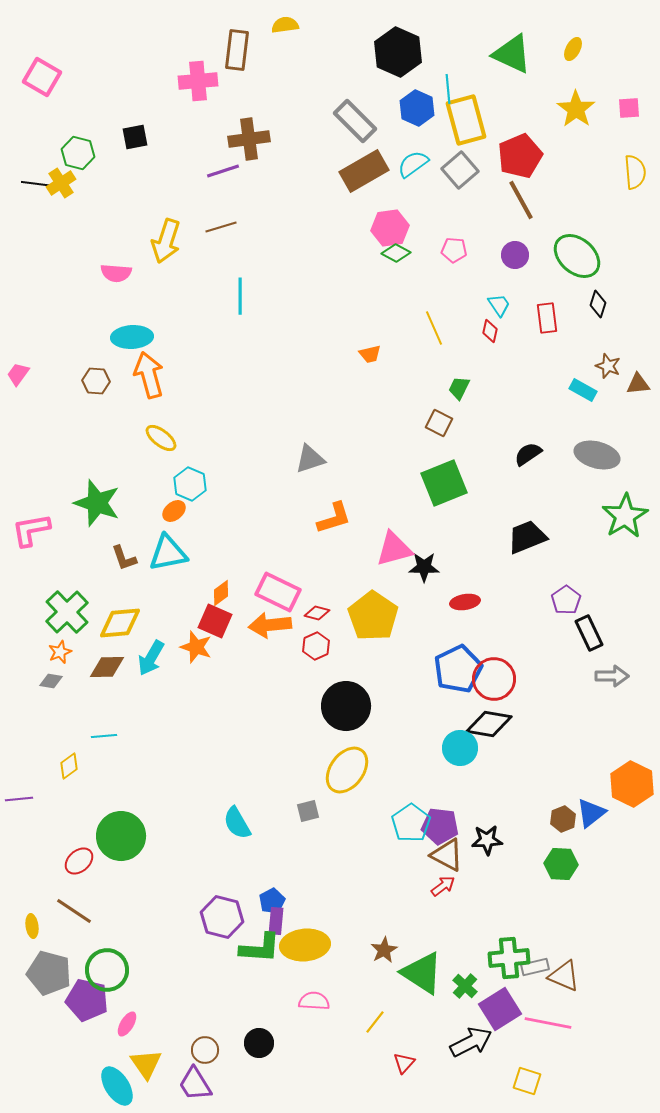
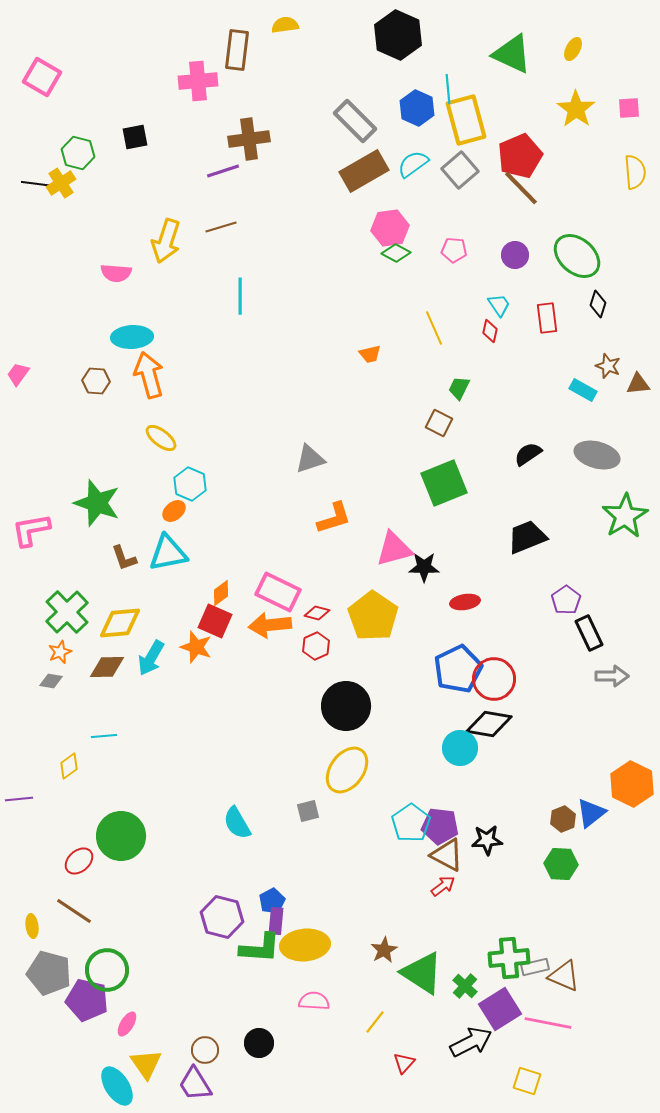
black hexagon at (398, 52): moved 17 px up
brown line at (521, 200): moved 12 px up; rotated 15 degrees counterclockwise
